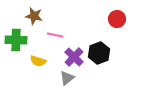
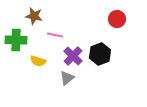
black hexagon: moved 1 px right, 1 px down
purple cross: moved 1 px left, 1 px up
